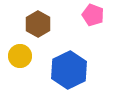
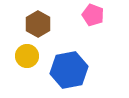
yellow circle: moved 7 px right
blue hexagon: rotated 15 degrees clockwise
